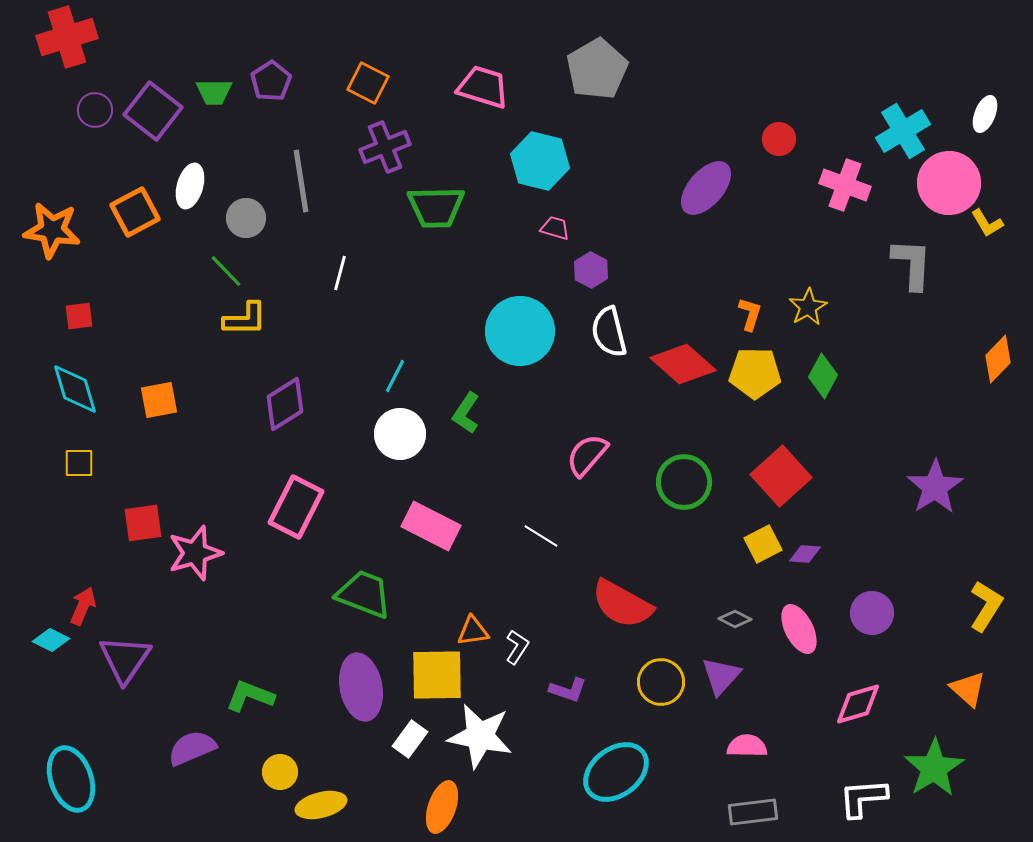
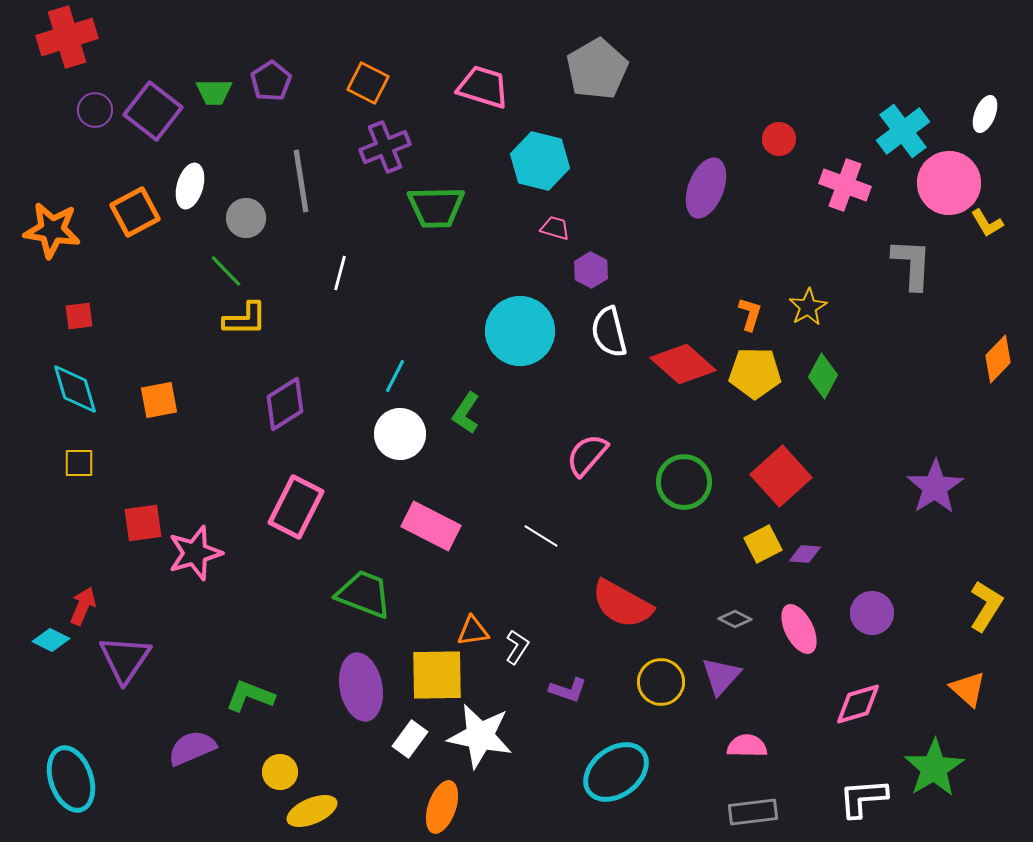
cyan cross at (903, 131): rotated 6 degrees counterclockwise
purple ellipse at (706, 188): rotated 20 degrees counterclockwise
yellow ellipse at (321, 805): moved 9 px left, 6 px down; rotated 9 degrees counterclockwise
